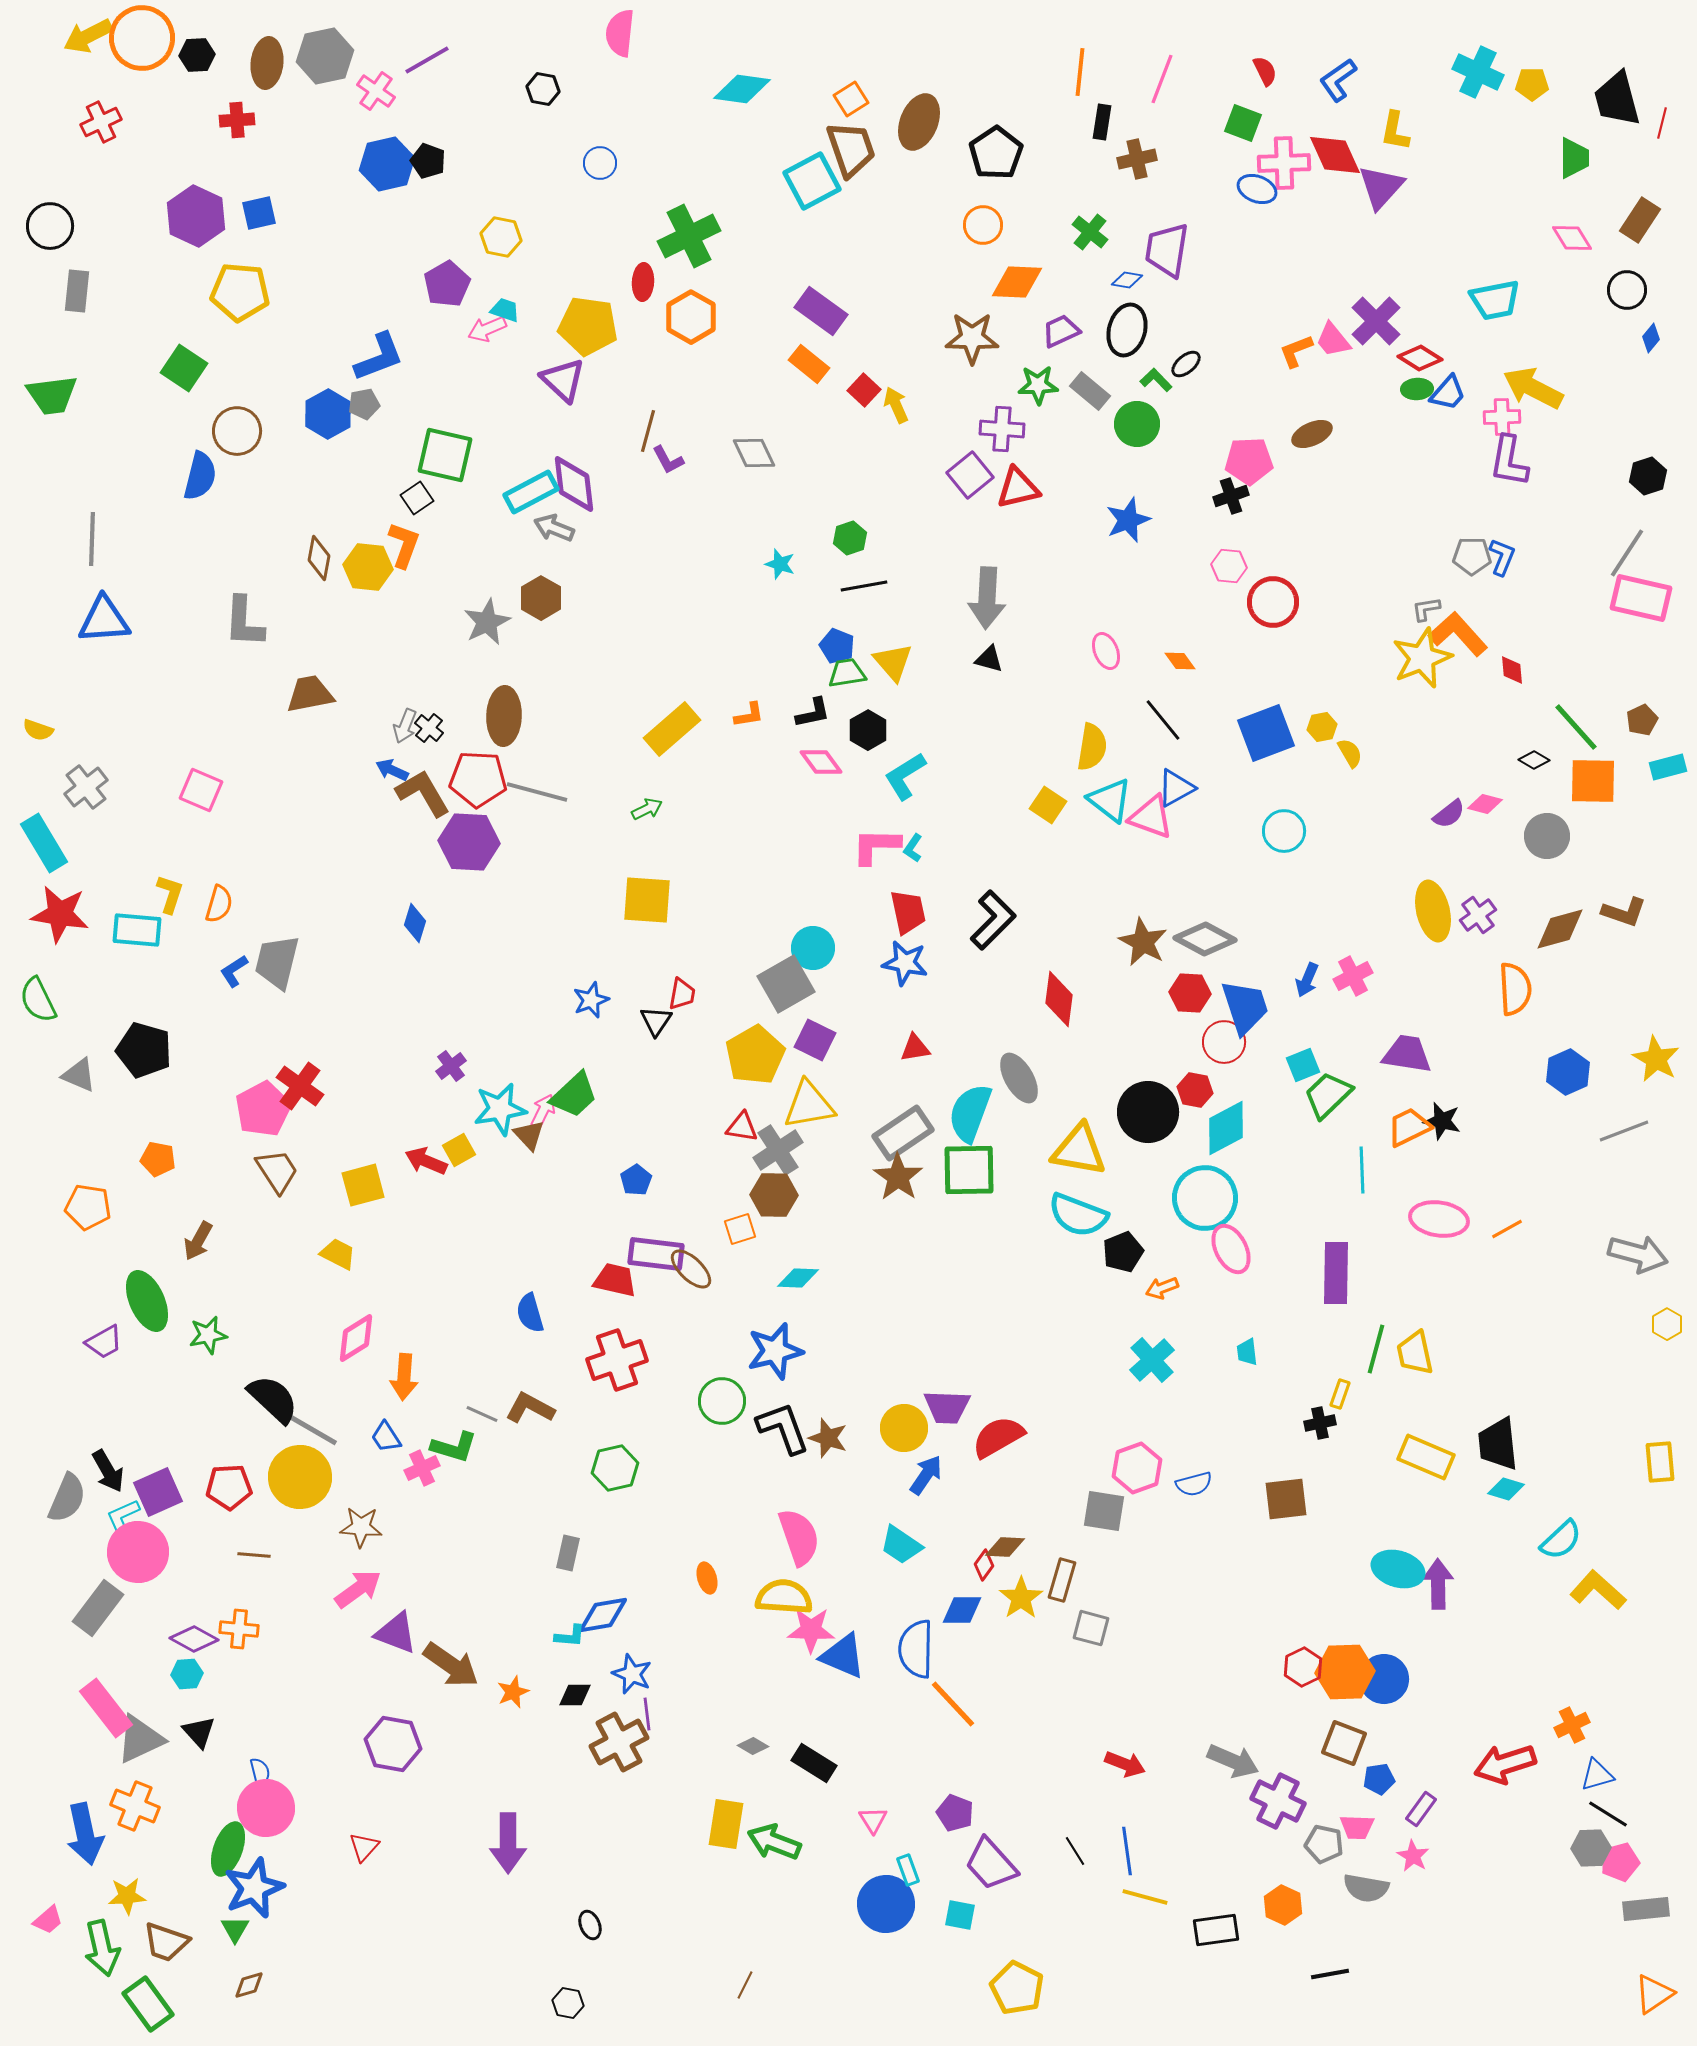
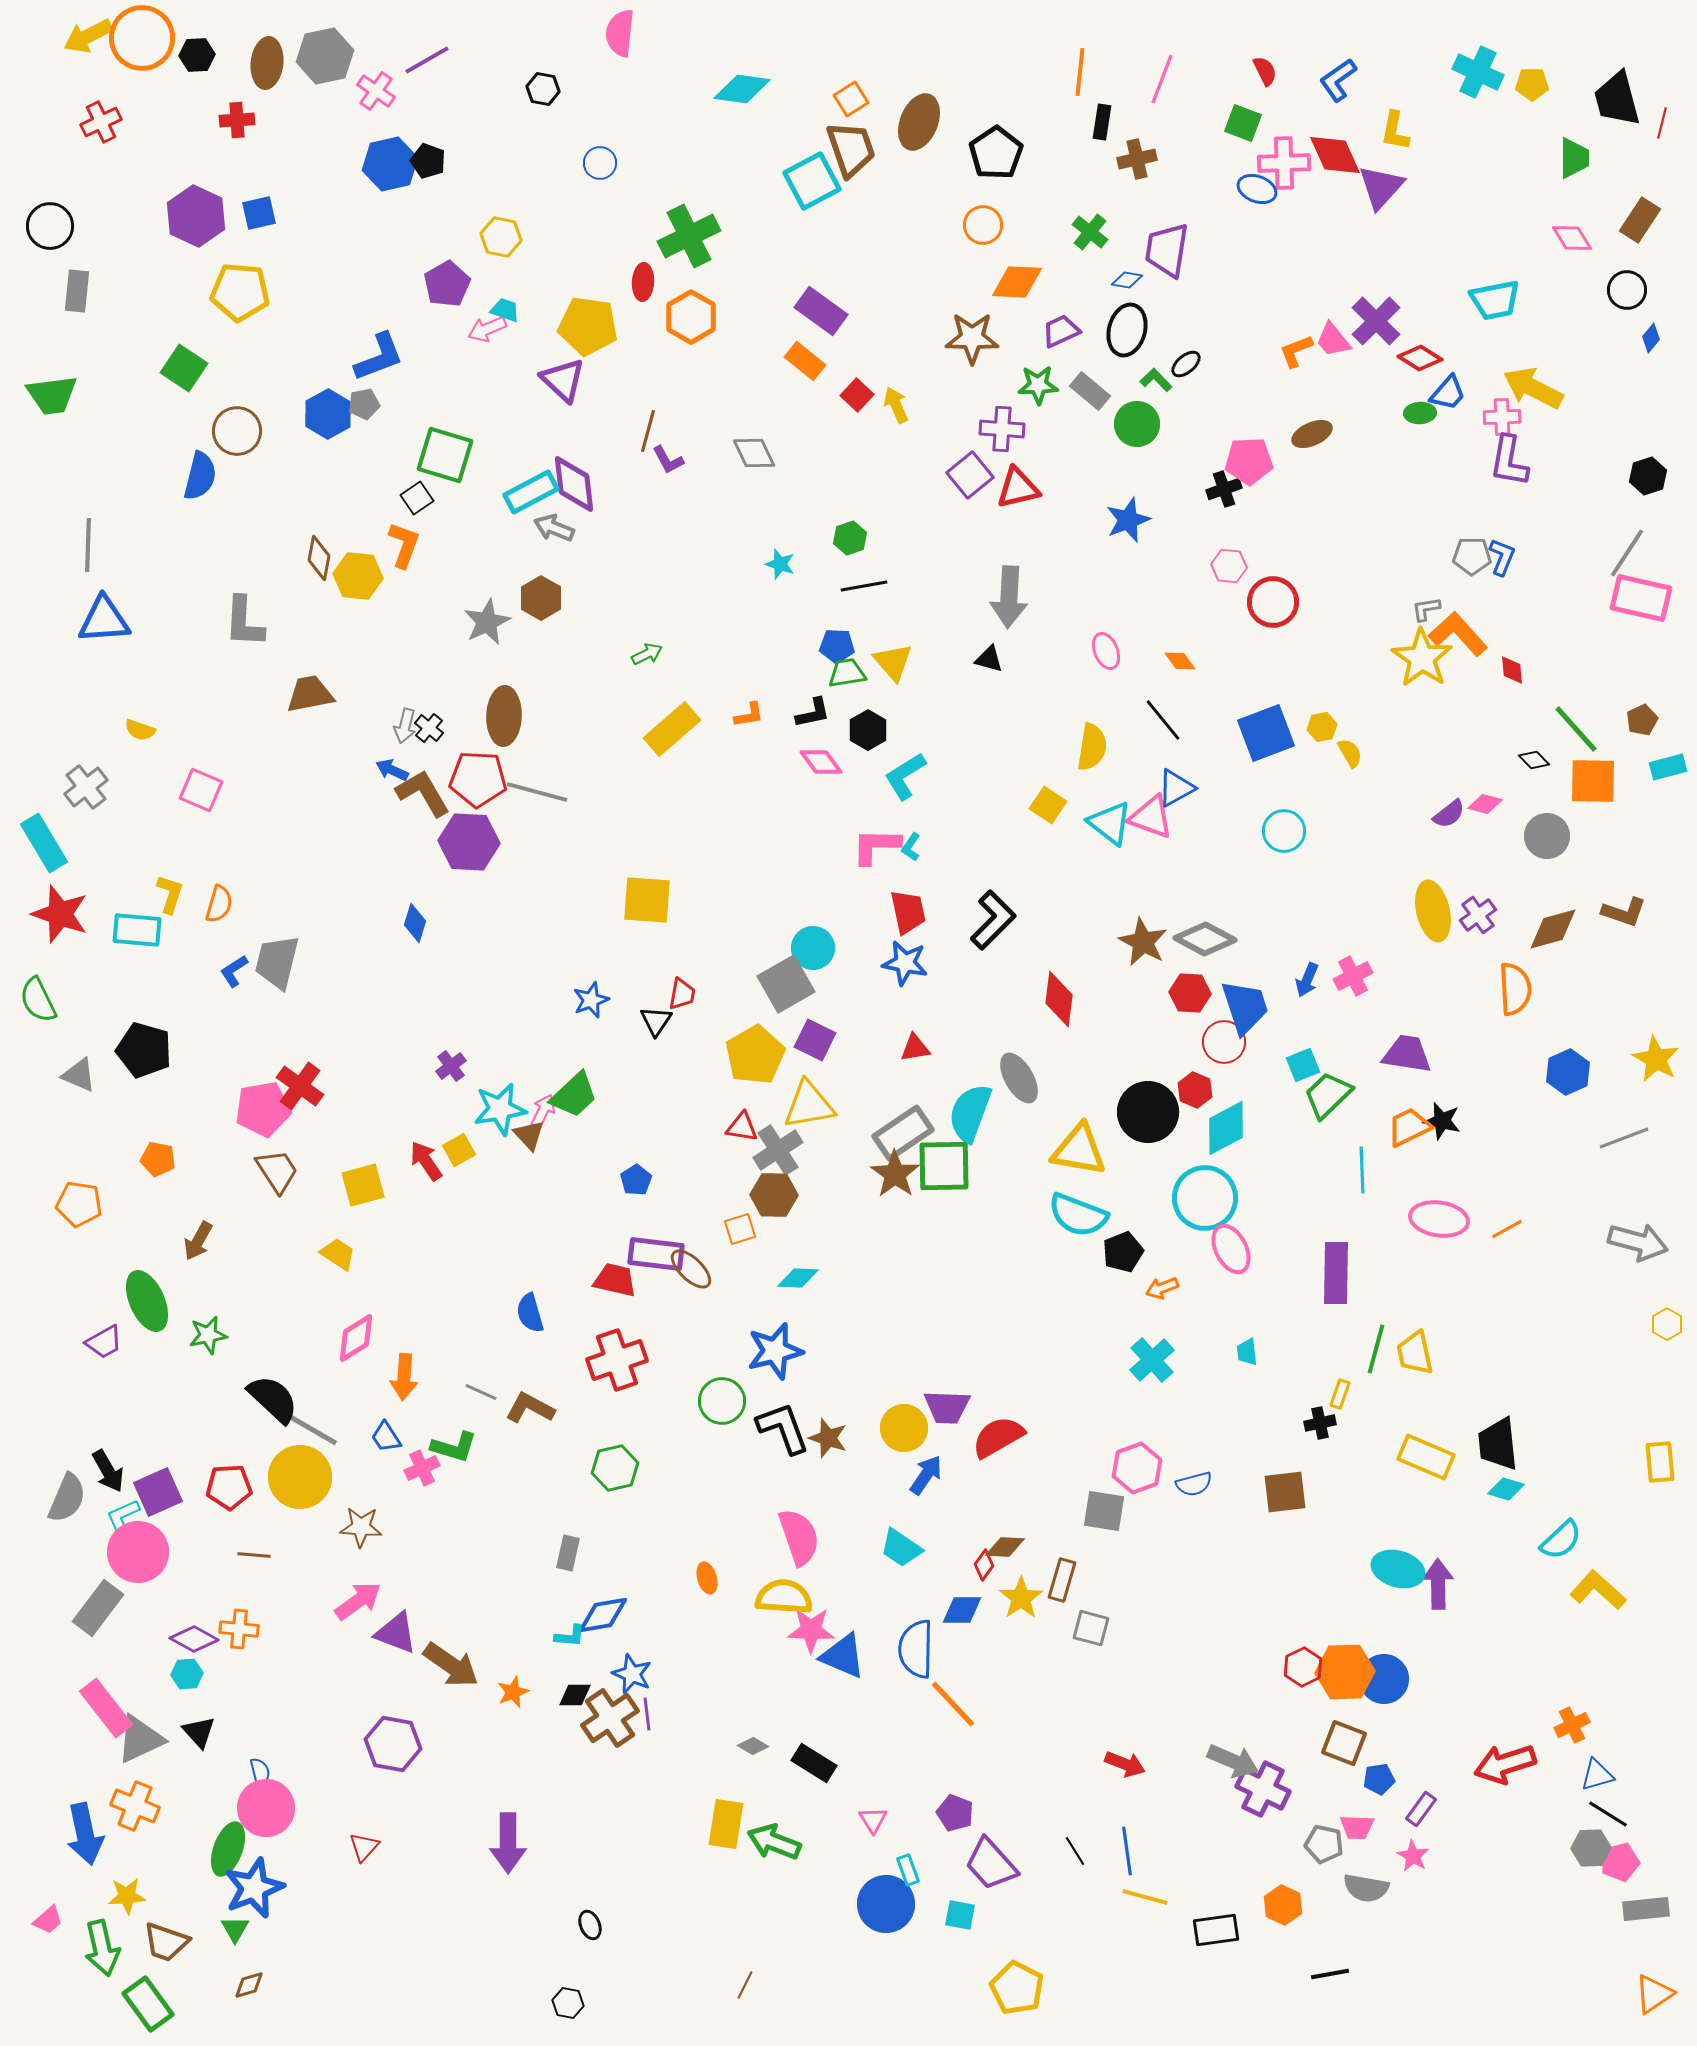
blue hexagon at (387, 164): moved 3 px right
orange rectangle at (809, 364): moved 4 px left, 3 px up
green ellipse at (1417, 389): moved 3 px right, 24 px down
red square at (864, 390): moved 7 px left, 5 px down
green square at (445, 455): rotated 4 degrees clockwise
black cross at (1231, 496): moved 7 px left, 7 px up
gray line at (92, 539): moved 4 px left, 6 px down
yellow hexagon at (368, 567): moved 10 px left, 9 px down
gray arrow at (987, 598): moved 22 px right, 1 px up
blue pentagon at (837, 646): rotated 20 degrees counterclockwise
yellow star at (1422, 658): rotated 16 degrees counterclockwise
gray arrow at (405, 726): rotated 8 degrees counterclockwise
green line at (1576, 727): moved 2 px down
yellow semicircle at (38, 730): moved 102 px right
black diamond at (1534, 760): rotated 16 degrees clockwise
cyan triangle at (1110, 800): moved 23 px down
green arrow at (647, 809): moved 155 px up
cyan L-shape at (913, 848): moved 2 px left, 1 px up
red star at (60, 914): rotated 10 degrees clockwise
brown diamond at (1560, 929): moved 7 px left
red hexagon at (1195, 1090): rotated 12 degrees clockwise
pink pentagon at (263, 1109): rotated 18 degrees clockwise
gray line at (1624, 1131): moved 7 px down
red arrow at (426, 1161): rotated 33 degrees clockwise
green square at (969, 1170): moved 25 px left, 4 px up
brown star at (898, 1177): moved 3 px left, 3 px up
orange pentagon at (88, 1207): moved 9 px left, 3 px up
yellow trapezoid at (338, 1254): rotated 6 degrees clockwise
gray arrow at (1638, 1254): moved 12 px up
gray line at (482, 1414): moved 1 px left, 22 px up
brown square at (1286, 1499): moved 1 px left, 7 px up
cyan trapezoid at (901, 1545): moved 3 px down
pink arrow at (358, 1589): moved 12 px down
brown cross at (619, 1742): moved 9 px left, 24 px up; rotated 6 degrees counterclockwise
purple cross at (1278, 1801): moved 15 px left, 12 px up
